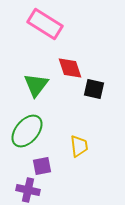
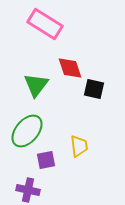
purple square: moved 4 px right, 6 px up
